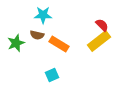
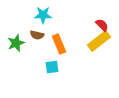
orange rectangle: rotated 36 degrees clockwise
cyan square: moved 8 px up; rotated 16 degrees clockwise
